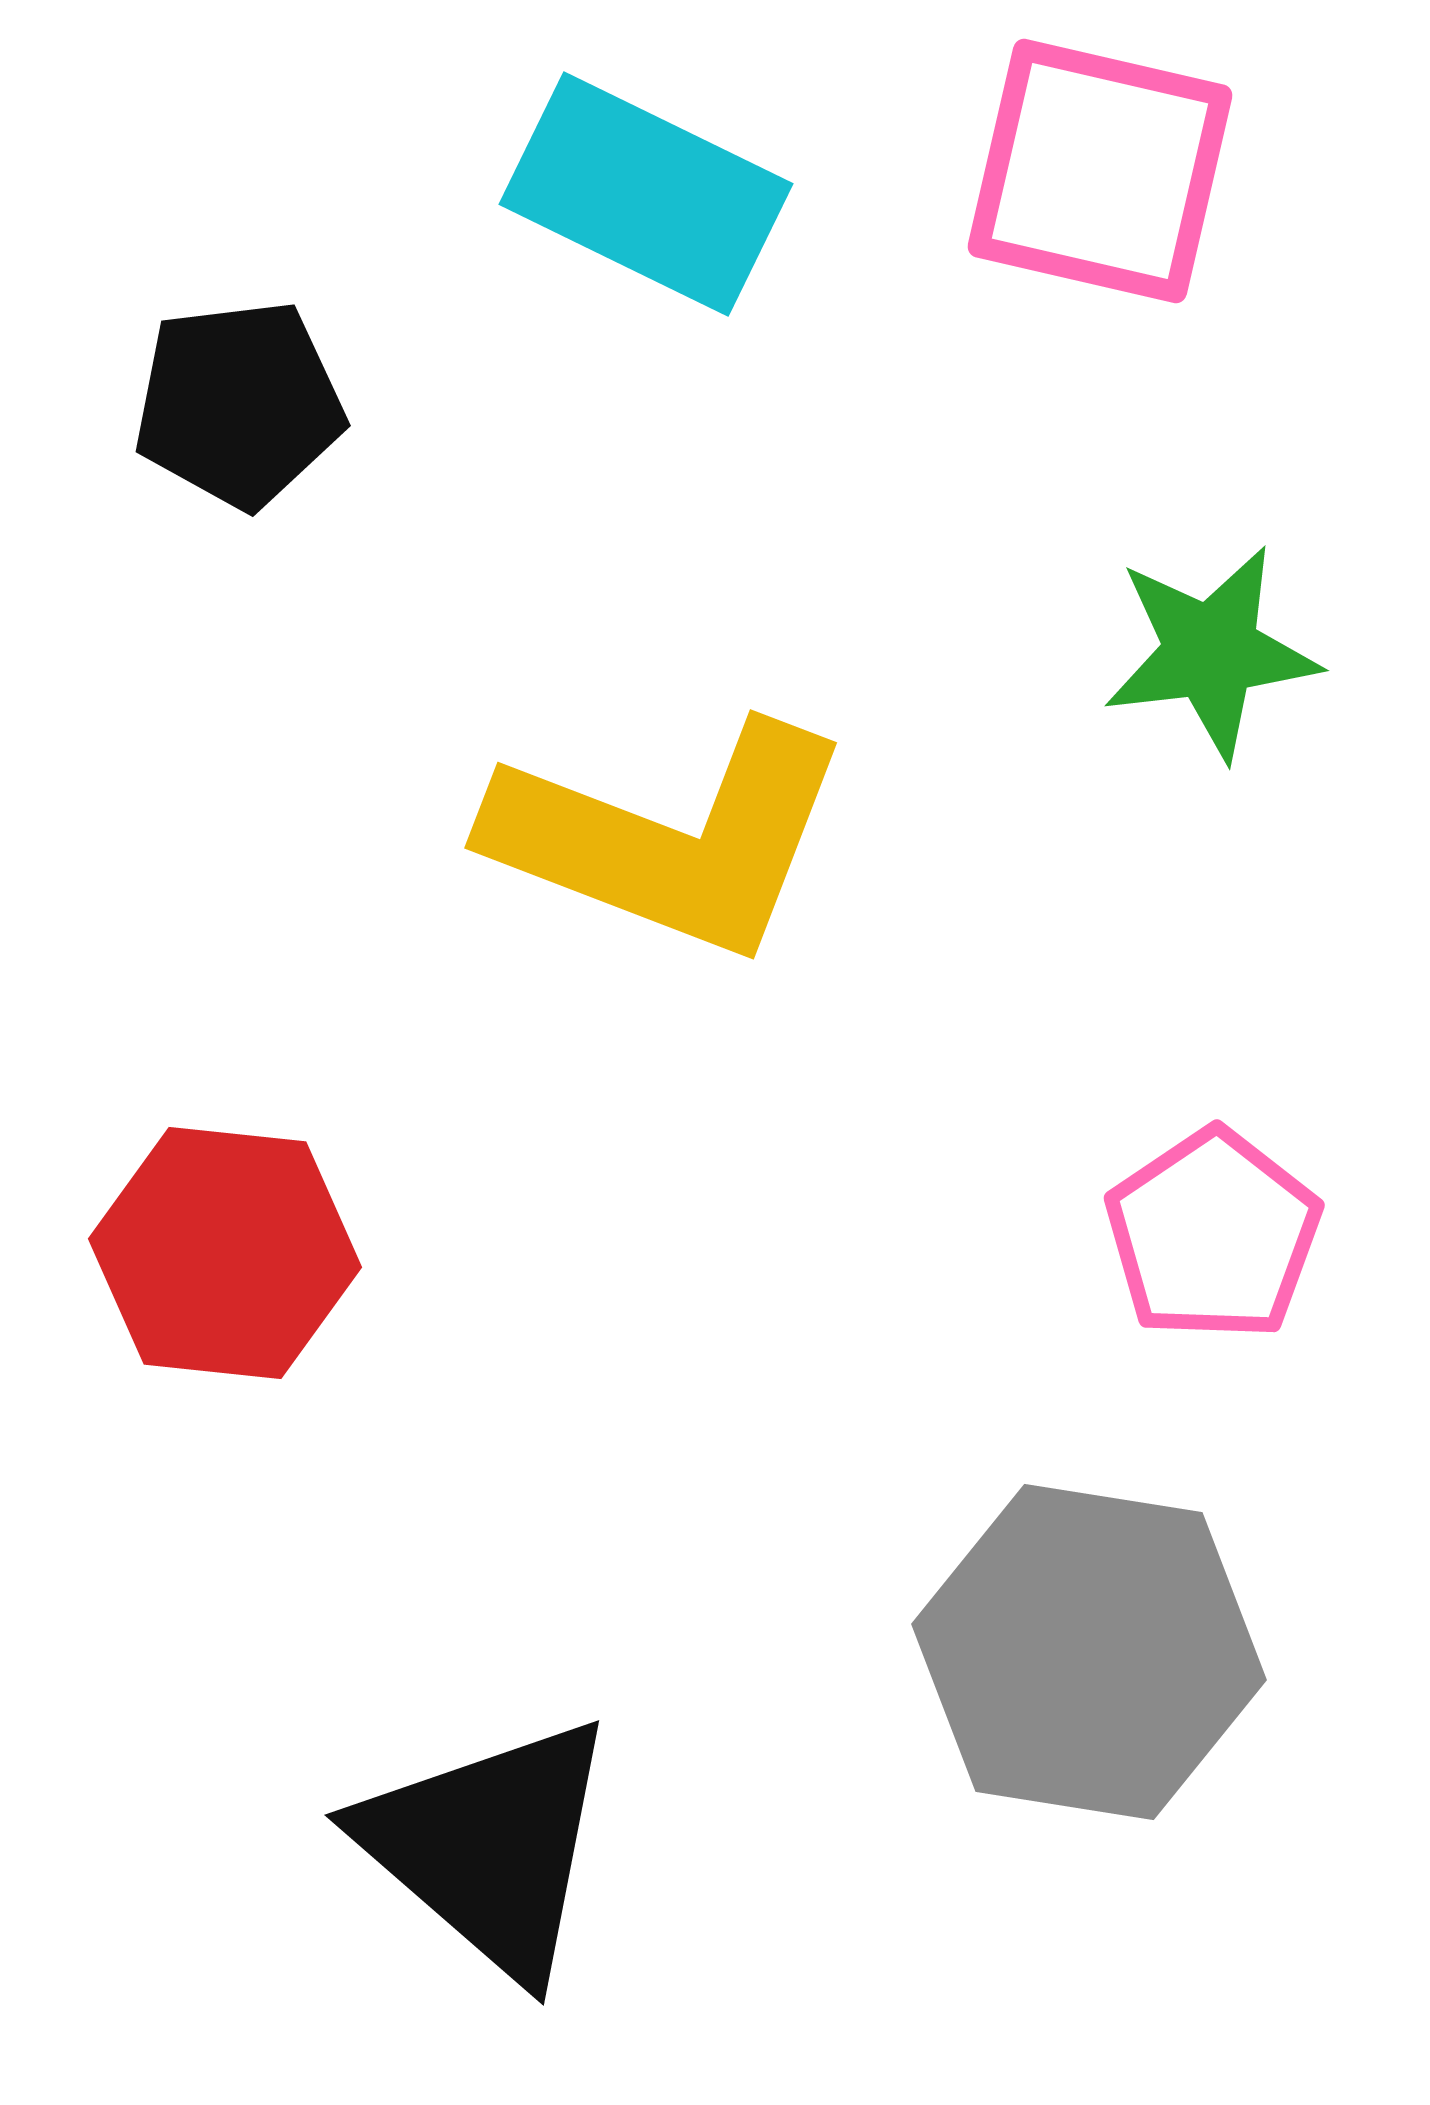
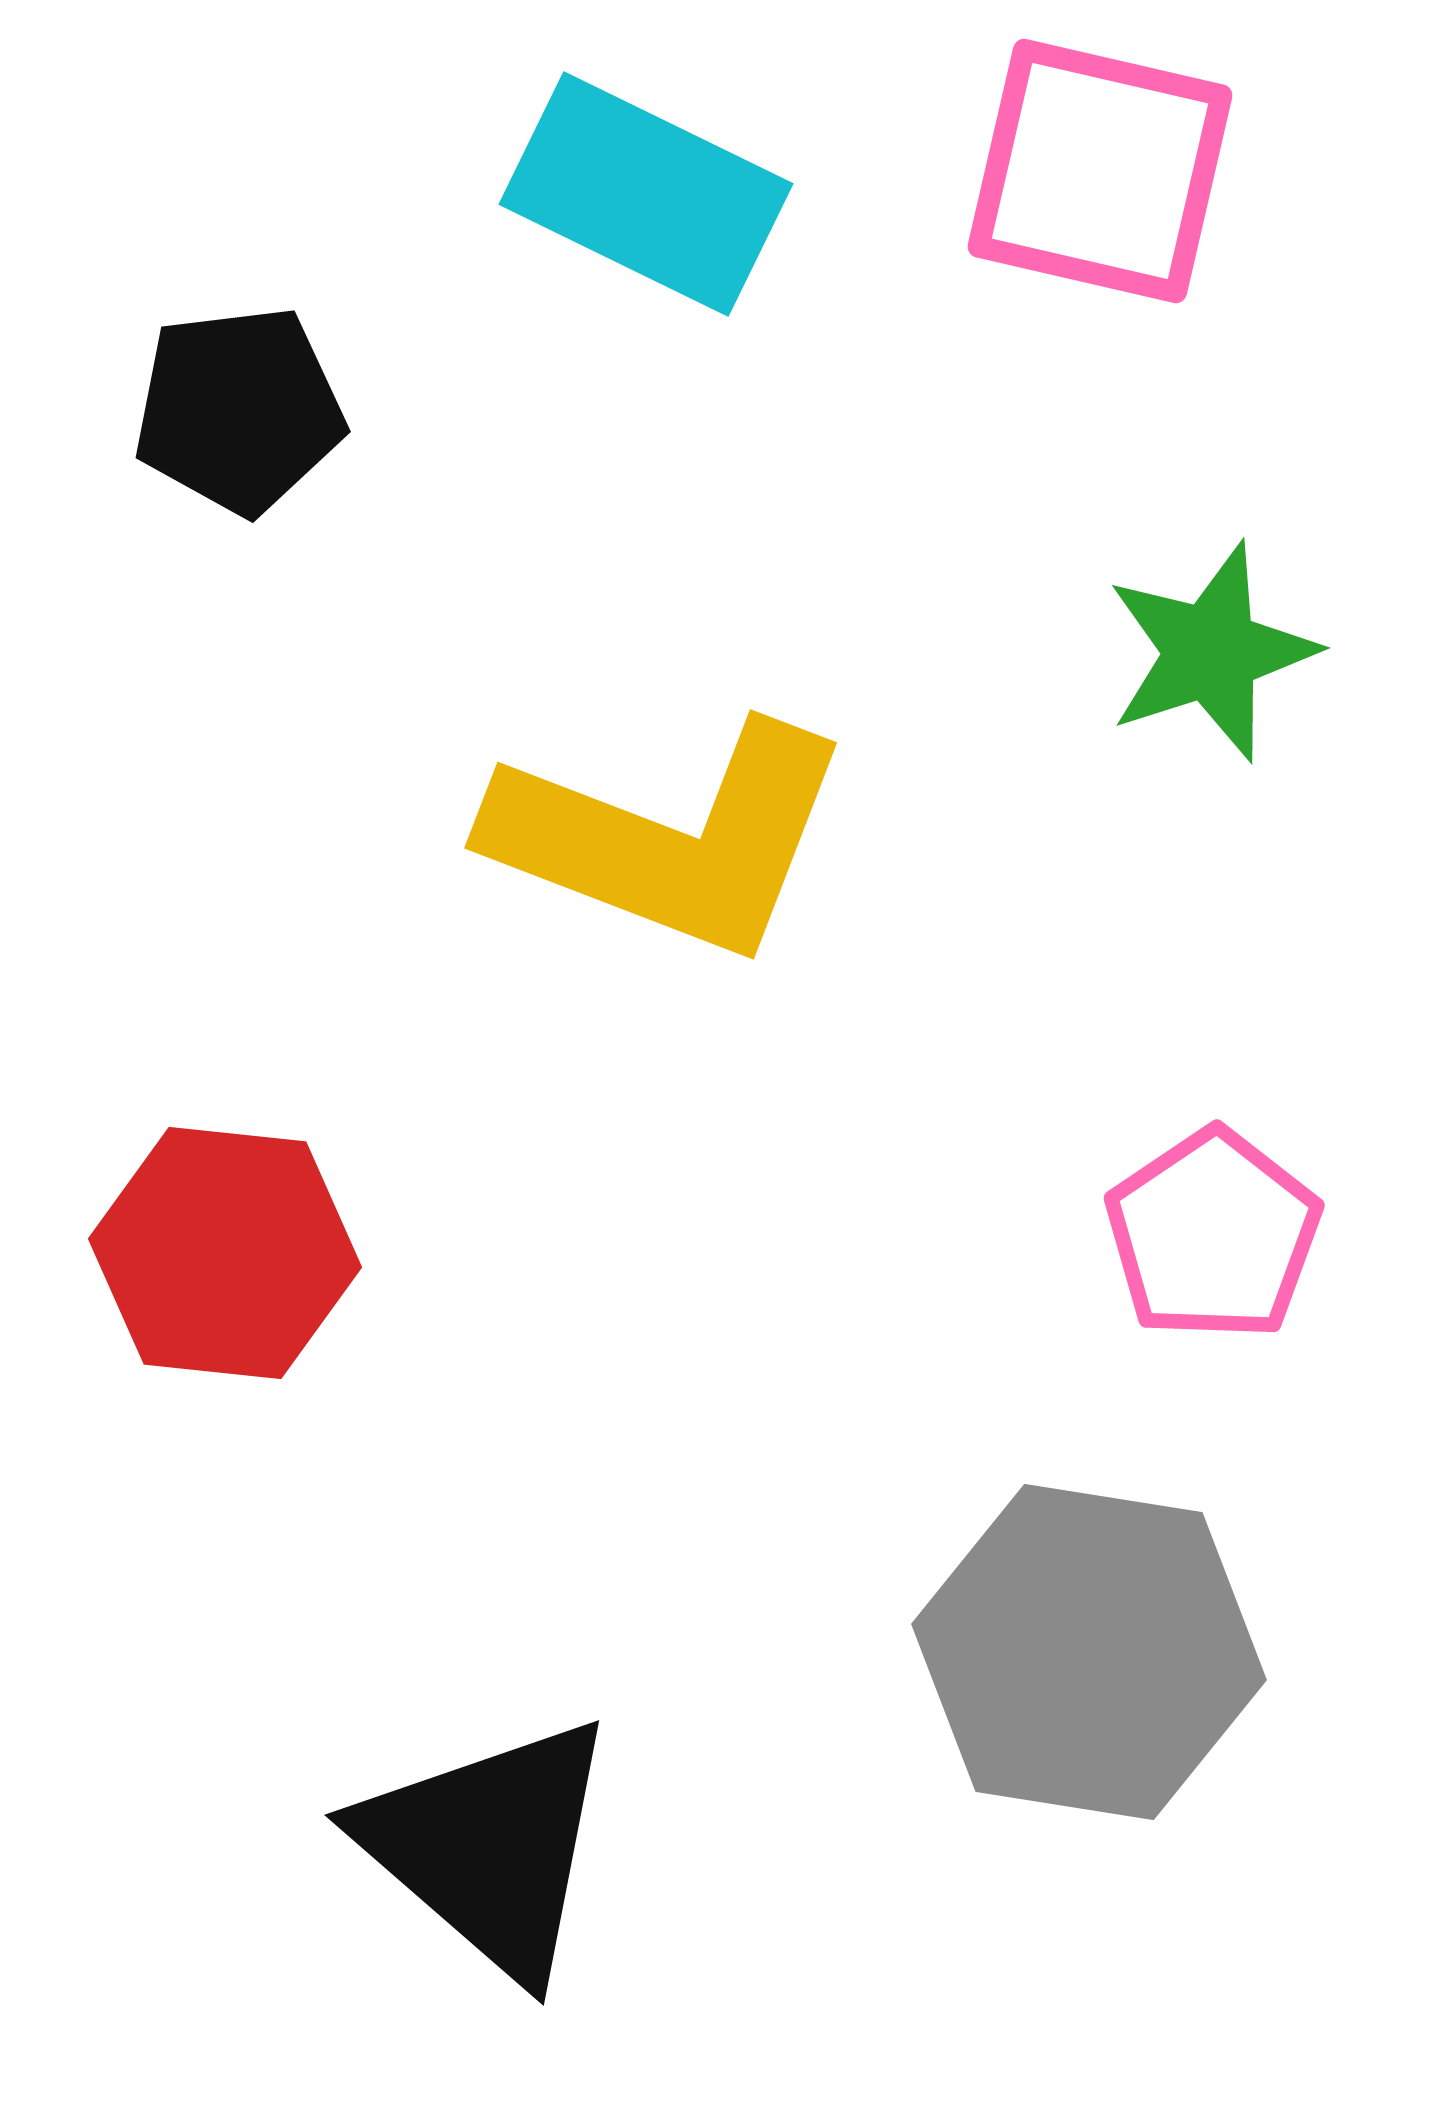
black pentagon: moved 6 px down
green star: rotated 11 degrees counterclockwise
